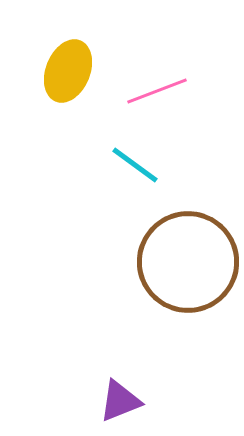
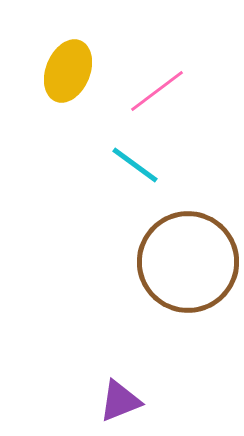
pink line: rotated 16 degrees counterclockwise
